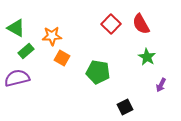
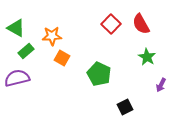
green pentagon: moved 1 px right, 2 px down; rotated 15 degrees clockwise
